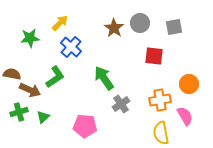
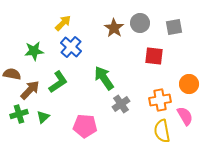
yellow arrow: moved 3 px right
green star: moved 4 px right, 13 px down
green L-shape: moved 3 px right, 5 px down
brown arrow: rotated 70 degrees counterclockwise
green cross: moved 2 px down
yellow semicircle: moved 1 px right, 2 px up
